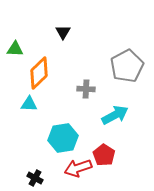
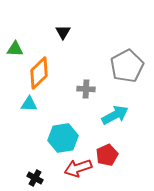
red pentagon: moved 3 px right; rotated 15 degrees clockwise
